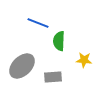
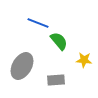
green semicircle: rotated 138 degrees clockwise
gray ellipse: rotated 16 degrees counterclockwise
gray rectangle: moved 3 px right, 3 px down
